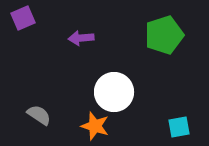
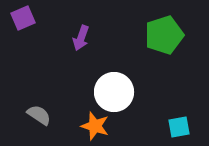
purple arrow: rotated 65 degrees counterclockwise
